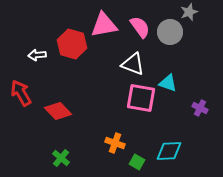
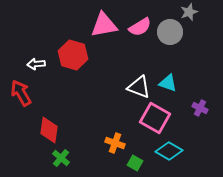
pink semicircle: rotated 95 degrees clockwise
red hexagon: moved 1 px right, 11 px down
white arrow: moved 1 px left, 9 px down
white triangle: moved 6 px right, 23 px down
pink square: moved 14 px right, 20 px down; rotated 20 degrees clockwise
red diamond: moved 9 px left, 19 px down; rotated 52 degrees clockwise
cyan diamond: rotated 32 degrees clockwise
green square: moved 2 px left, 1 px down
